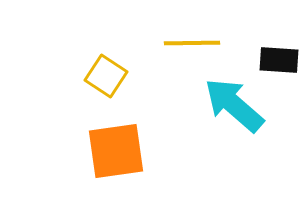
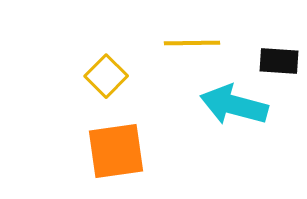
black rectangle: moved 1 px down
yellow square: rotated 12 degrees clockwise
cyan arrow: rotated 26 degrees counterclockwise
